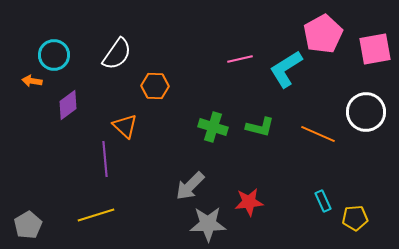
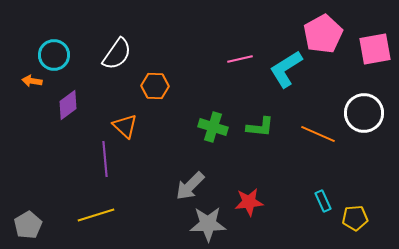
white circle: moved 2 px left, 1 px down
green L-shape: rotated 8 degrees counterclockwise
